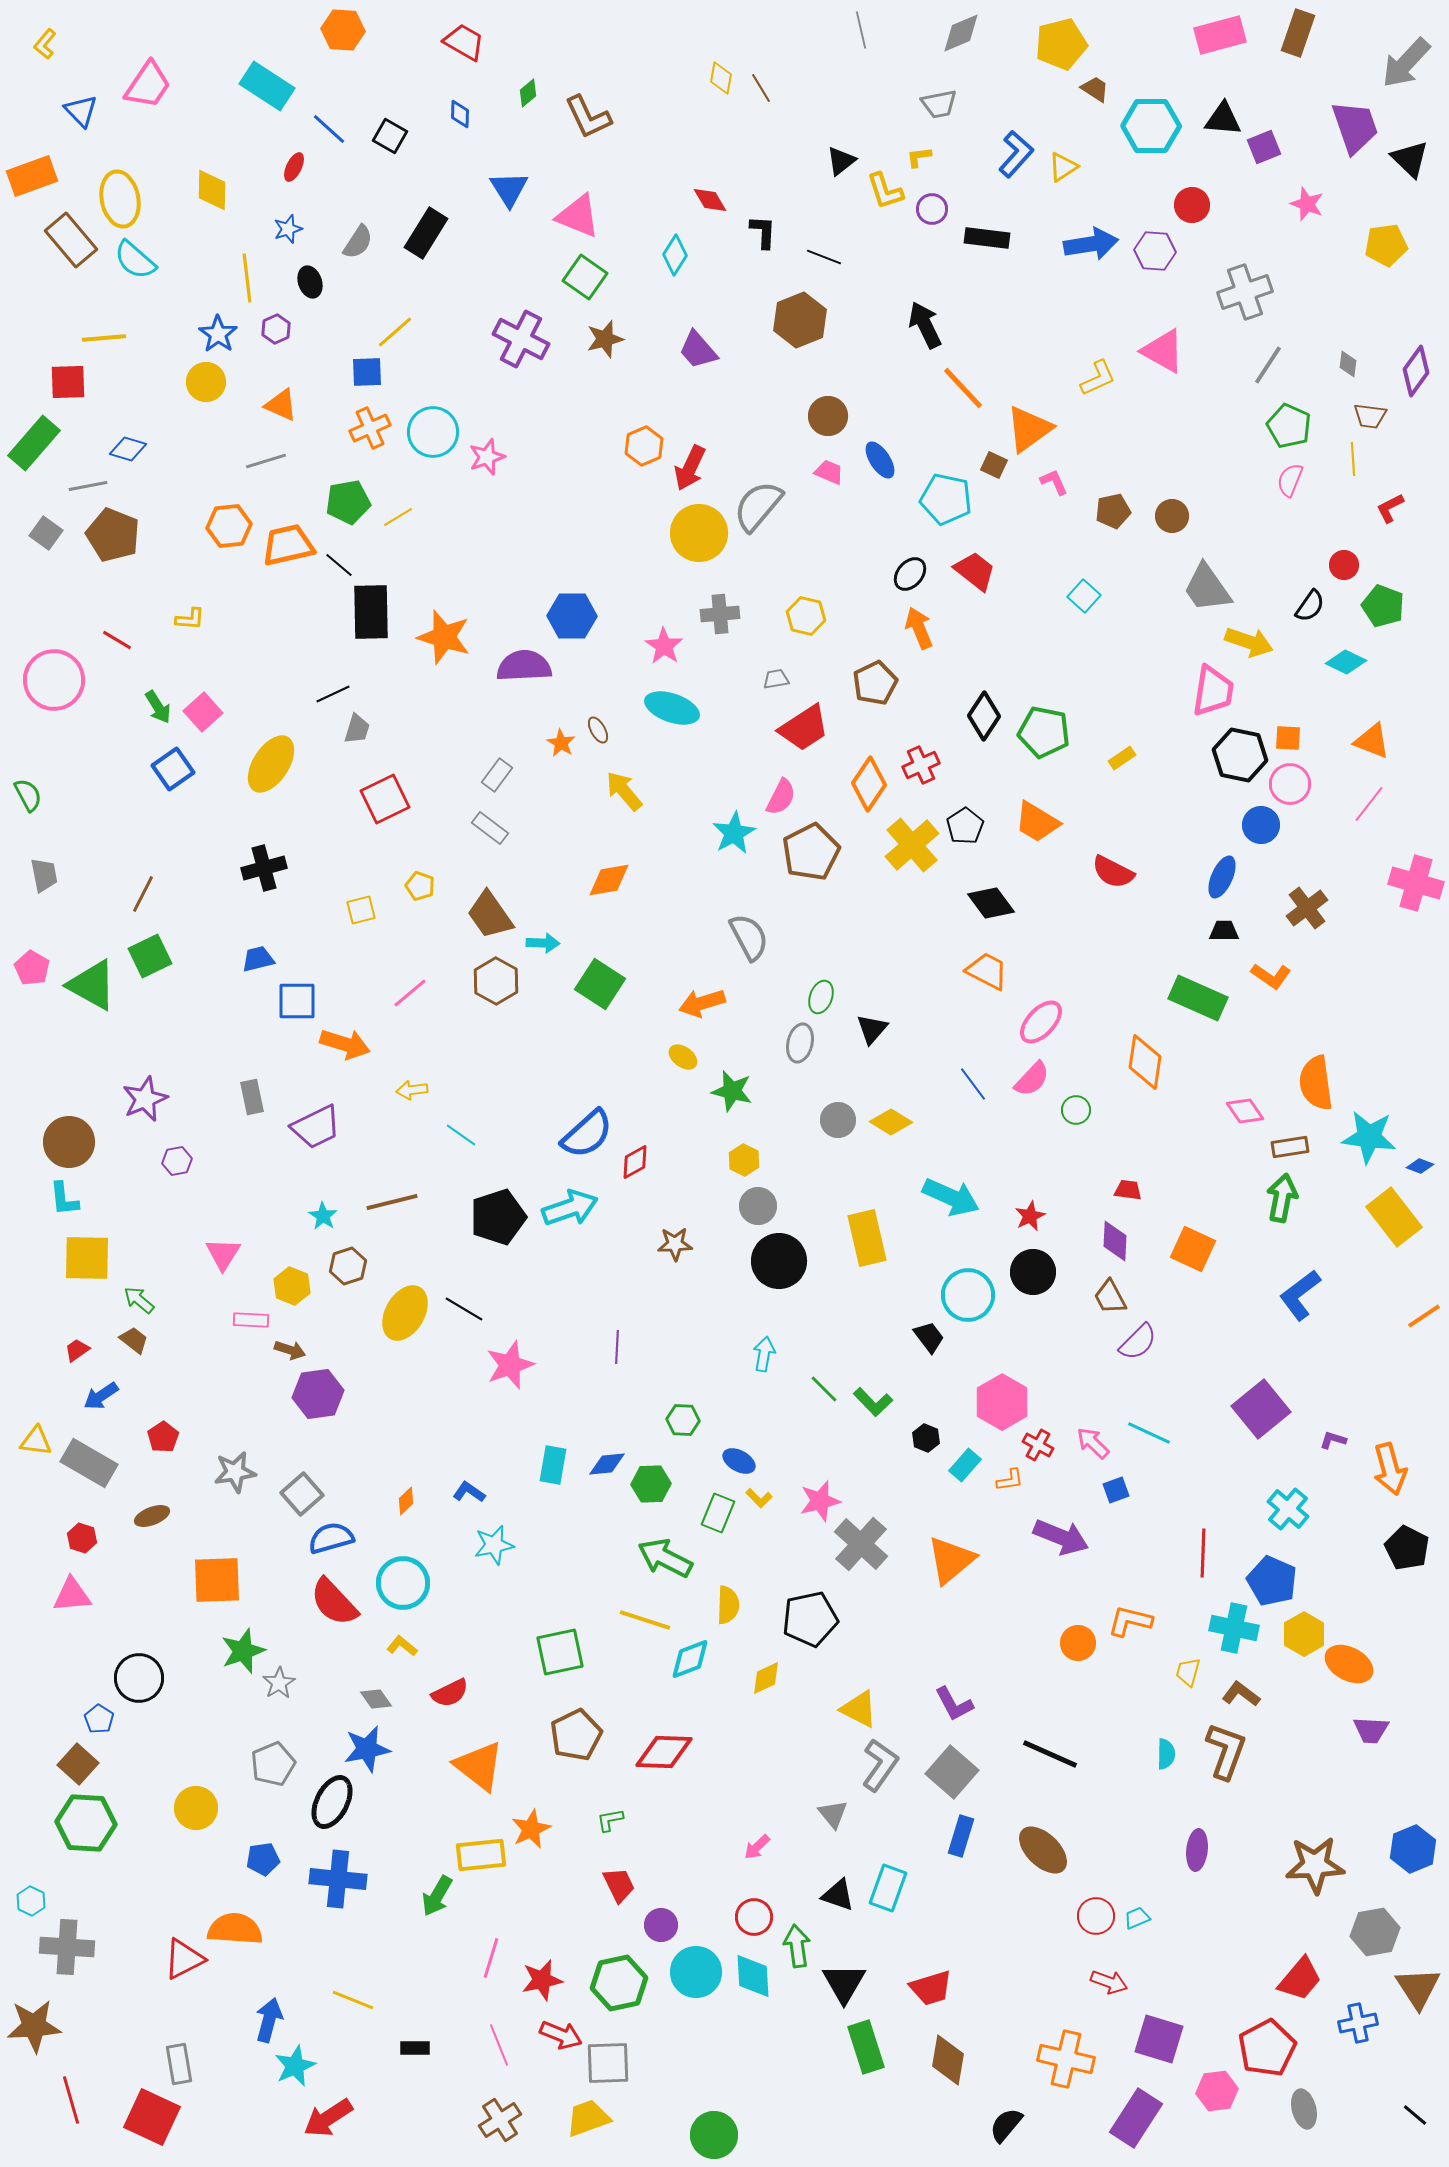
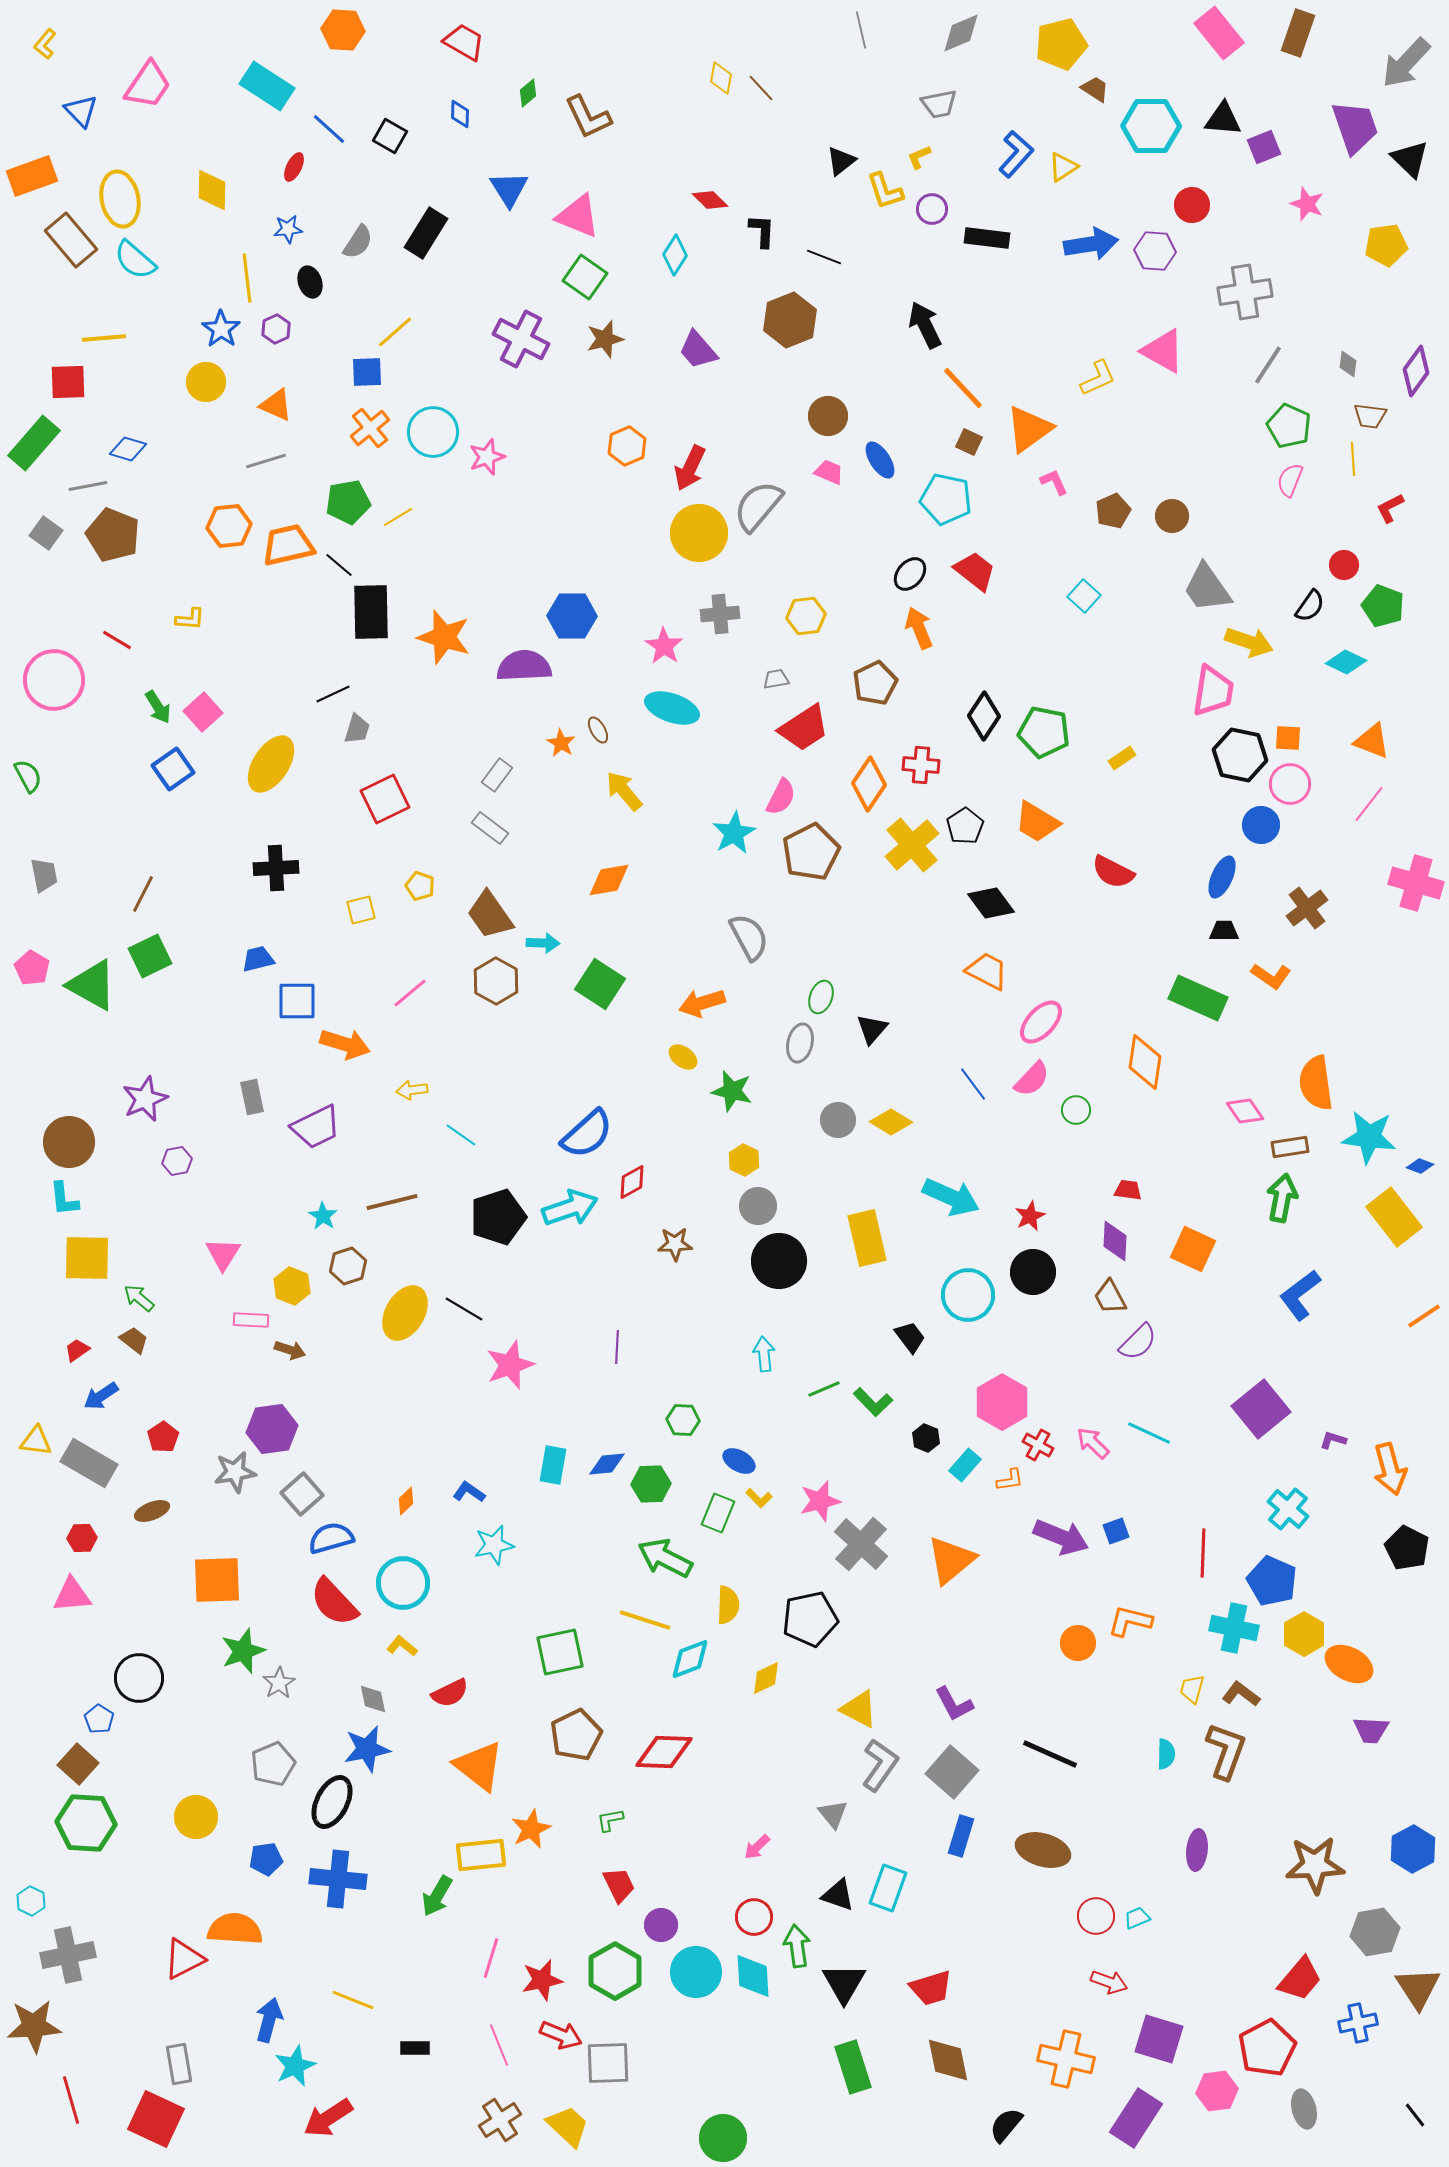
pink rectangle at (1220, 35): moved 1 px left, 2 px up; rotated 66 degrees clockwise
brown line at (761, 88): rotated 12 degrees counterclockwise
yellow L-shape at (919, 157): rotated 16 degrees counterclockwise
red diamond at (710, 200): rotated 15 degrees counterclockwise
blue star at (288, 229): rotated 12 degrees clockwise
black L-shape at (763, 232): moved 1 px left, 1 px up
gray cross at (1245, 292): rotated 10 degrees clockwise
brown hexagon at (800, 320): moved 10 px left
blue star at (218, 334): moved 3 px right, 5 px up
orange triangle at (281, 405): moved 5 px left
orange cross at (370, 428): rotated 15 degrees counterclockwise
orange hexagon at (644, 446): moved 17 px left
brown square at (994, 465): moved 25 px left, 23 px up
brown pentagon at (1113, 511): rotated 12 degrees counterclockwise
yellow hexagon at (806, 616): rotated 21 degrees counterclockwise
red cross at (921, 765): rotated 30 degrees clockwise
green semicircle at (28, 795): moved 19 px up
black cross at (264, 868): moved 12 px right; rotated 12 degrees clockwise
red diamond at (635, 1162): moved 3 px left, 20 px down
green arrow at (139, 1300): moved 2 px up
black trapezoid at (929, 1337): moved 19 px left
cyan arrow at (764, 1354): rotated 16 degrees counterclockwise
green line at (824, 1389): rotated 68 degrees counterclockwise
purple hexagon at (318, 1394): moved 46 px left, 35 px down
blue square at (1116, 1490): moved 41 px down
brown ellipse at (152, 1516): moved 5 px up
red hexagon at (82, 1538): rotated 20 degrees counterclockwise
yellow trapezoid at (1188, 1672): moved 4 px right, 17 px down
gray diamond at (376, 1699): moved 3 px left; rotated 24 degrees clockwise
yellow circle at (196, 1808): moved 9 px down
blue hexagon at (1413, 1849): rotated 6 degrees counterclockwise
brown ellipse at (1043, 1850): rotated 28 degrees counterclockwise
blue pentagon at (263, 1859): moved 3 px right
gray cross at (67, 1947): moved 1 px right, 8 px down; rotated 16 degrees counterclockwise
green hexagon at (619, 1983): moved 4 px left, 12 px up; rotated 18 degrees counterclockwise
green rectangle at (866, 2047): moved 13 px left, 20 px down
brown diamond at (948, 2060): rotated 21 degrees counterclockwise
black line at (1415, 2115): rotated 12 degrees clockwise
red square at (152, 2117): moved 4 px right, 2 px down
yellow trapezoid at (588, 2118): moved 20 px left, 8 px down; rotated 63 degrees clockwise
green circle at (714, 2135): moved 9 px right, 3 px down
